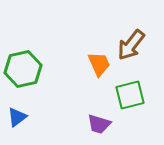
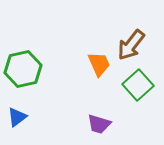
green square: moved 8 px right, 10 px up; rotated 28 degrees counterclockwise
